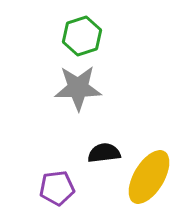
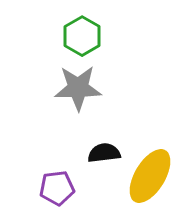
green hexagon: rotated 12 degrees counterclockwise
yellow ellipse: moved 1 px right, 1 px up
